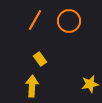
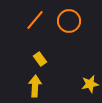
orange line: rotated 10 degrees clockwise
yellow arrow: moved 3 px right
